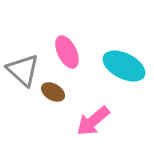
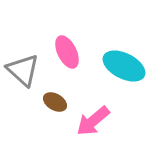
brown ellipse: moved 2 px right, 10 px down
